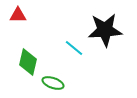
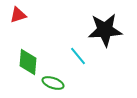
red triangle: rotated 18 degrees counterclockwise
cyan line: moved 4 px right, 8 px down; rotated 12 degrees clockwise
green diamond: rotated 8 degrees counterclockwise
